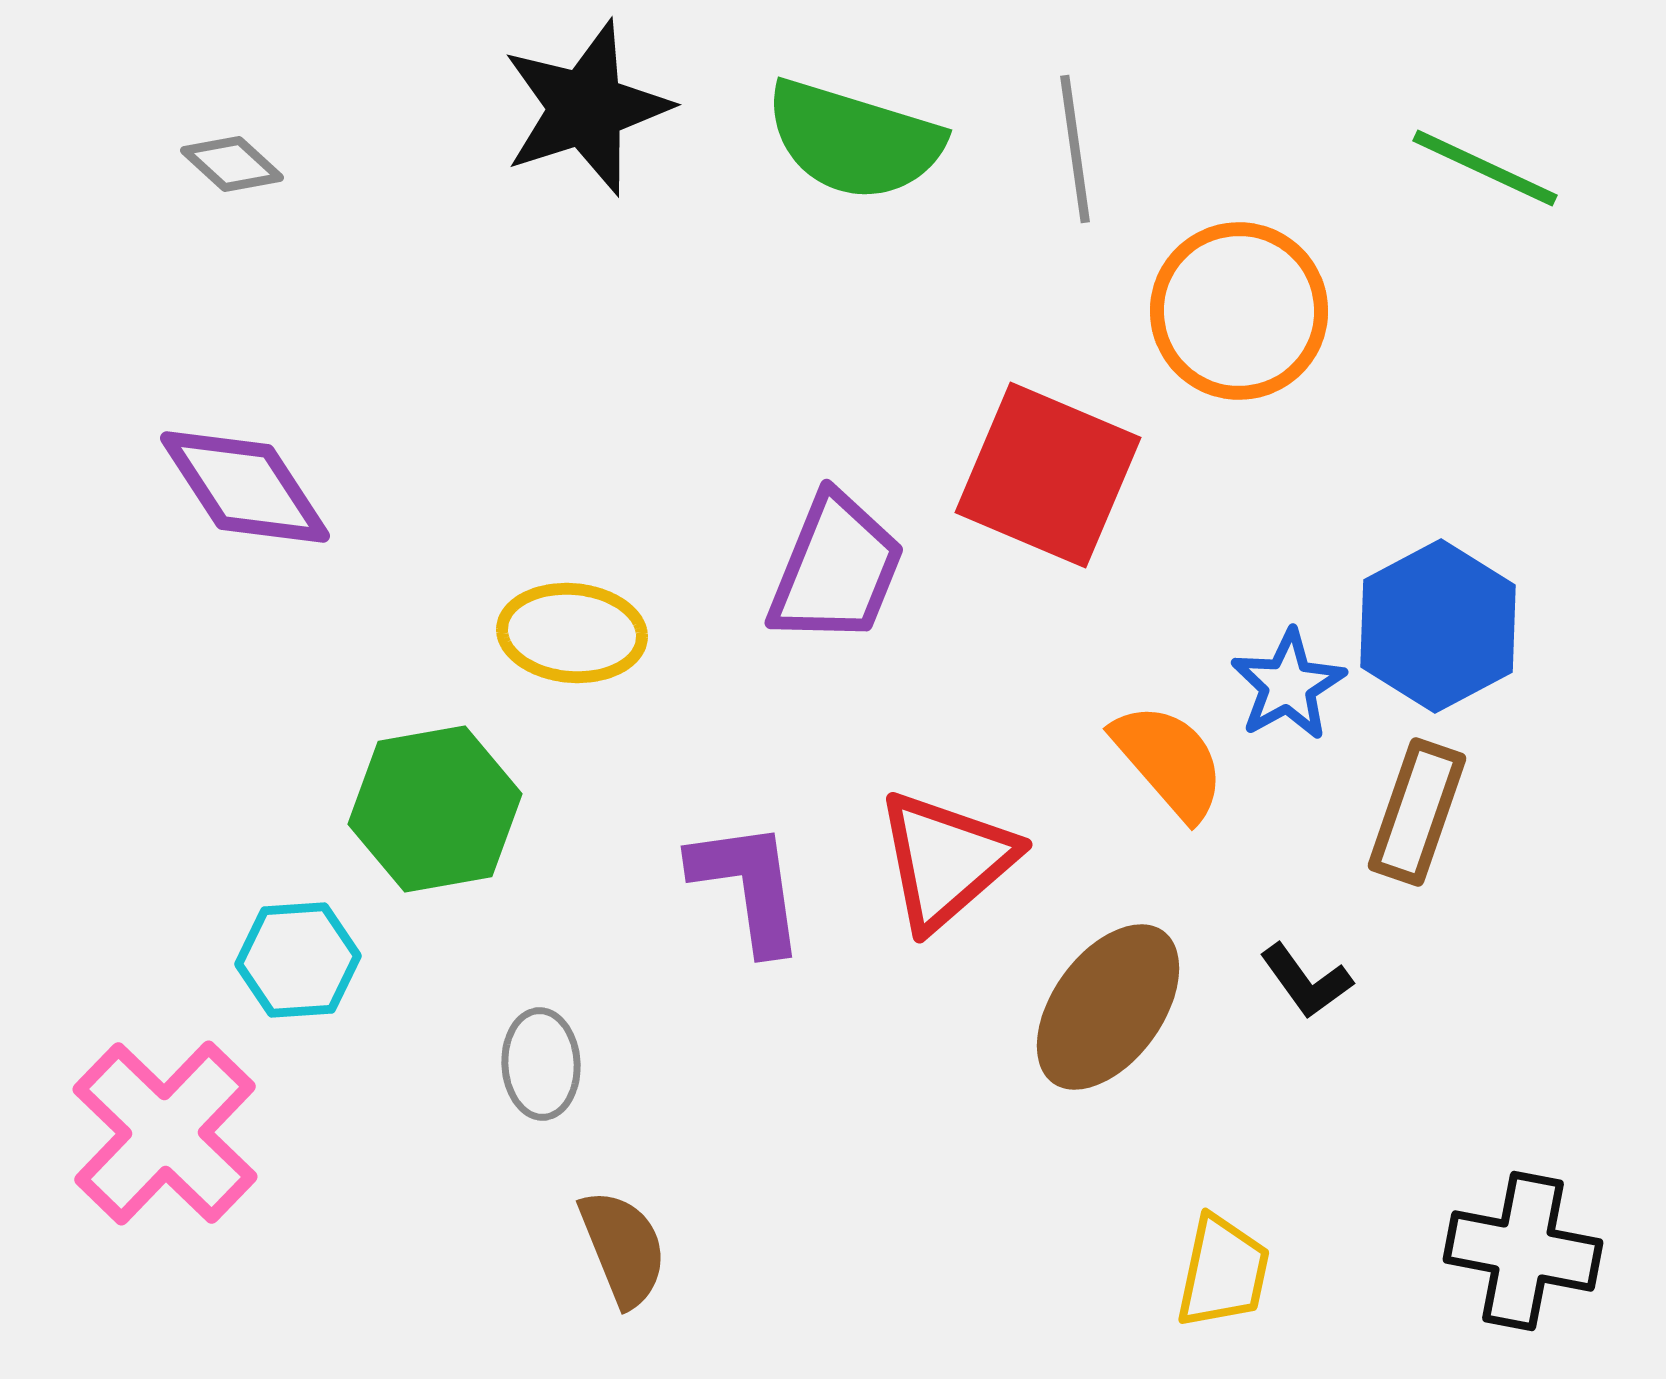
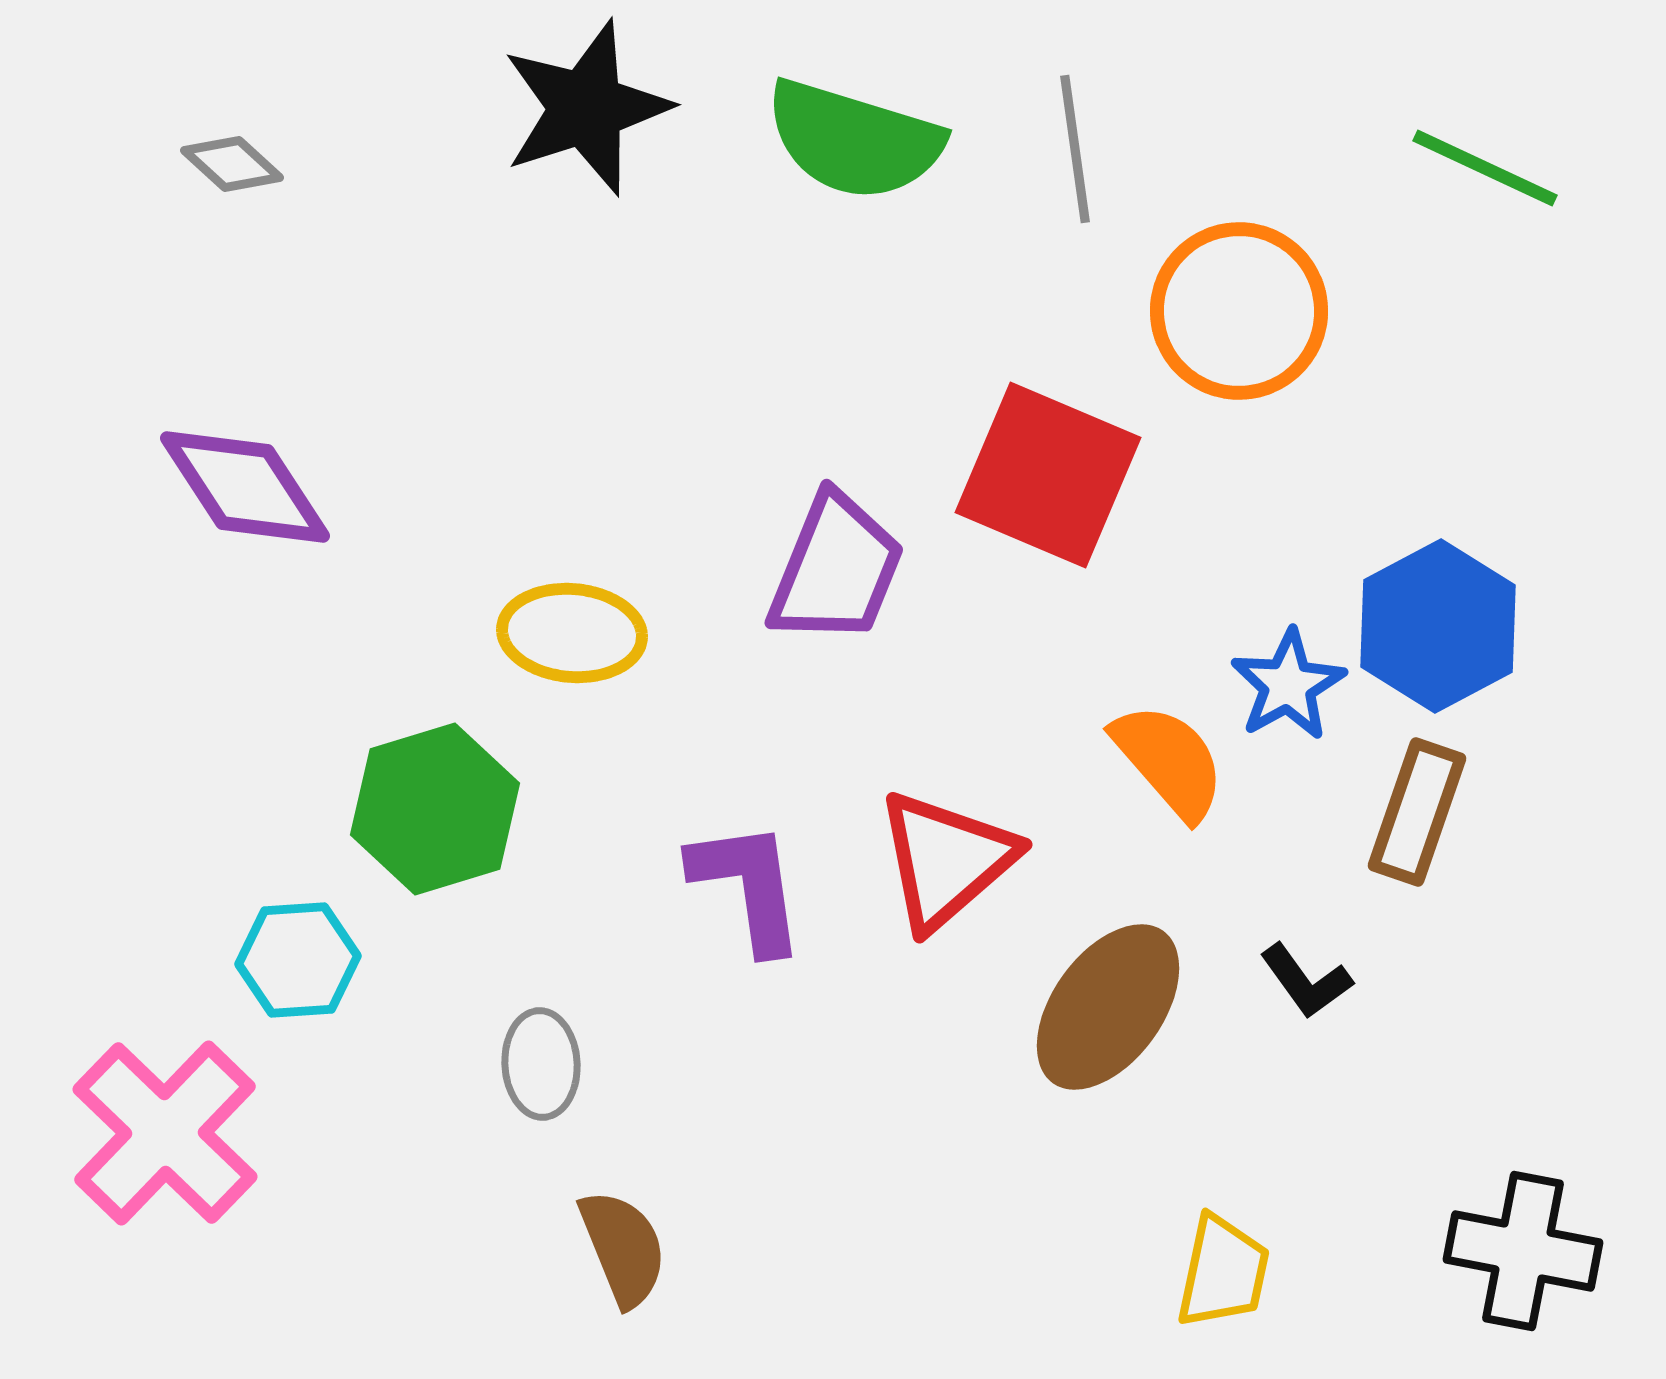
green hexagon: rotated 7 degrees counterclockwise
